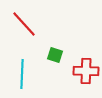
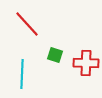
red line: moved 3 px right
red cross: moved 8 px up
